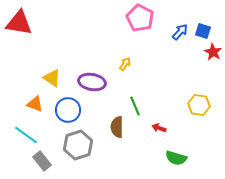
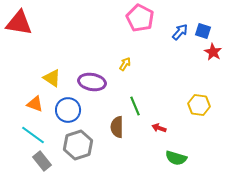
cyan line: moved 7 px right
